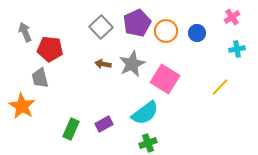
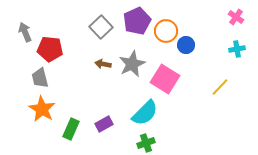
pink cross: moved 4 px right; rotated 21 degrees counterclockwise
purple pentagon: moved 2 px up
blue circle: moved 11 px left, 12 px down
orange star: moved 20 px right, 3 px down
cyan semicircle: rotated 8 degrees counterclockwise
green cross: moved 2 px left
